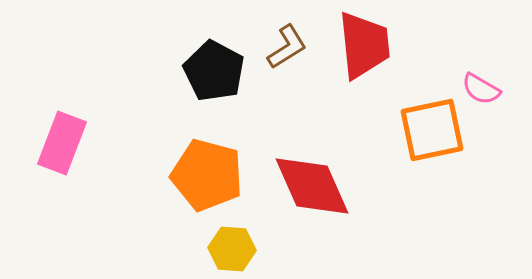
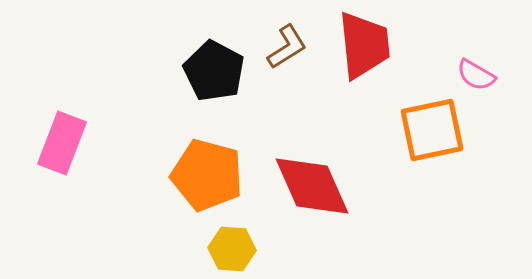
pink semicircle: moved 5 px left, 14 px up
